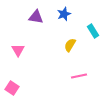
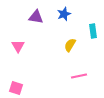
cyan rectangle: rotated 24 degrees clockwise
pink triangle: moved 4 px up
pink square: moved 4 px right; rotated 16 degrees counterclockwise
